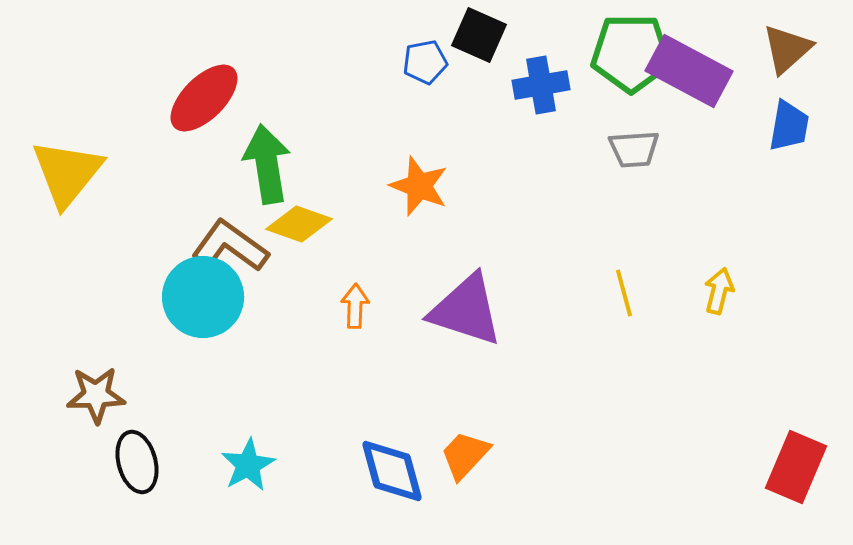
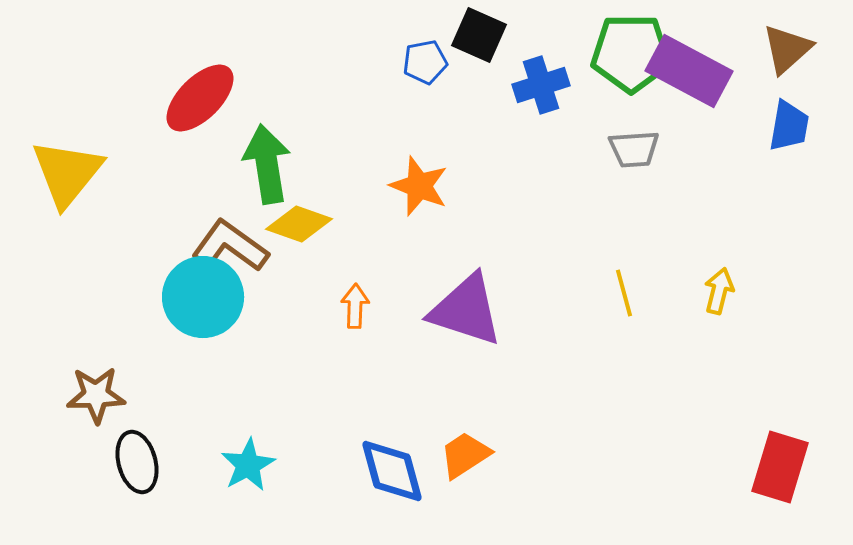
blue cross: rotated 8 degrees counterclockwise
red ellipse: moved 4 px left
orange trapezoid: rotated 14 degrees clockwise
red rectangle: moved 16 px left; rotated 6 degrees counterclockwise
